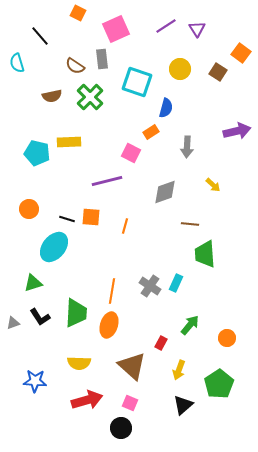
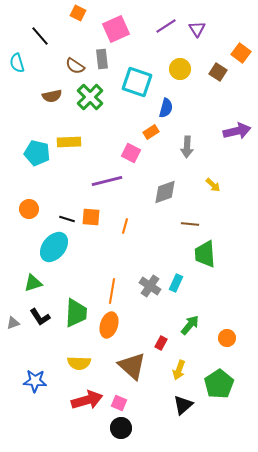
pink square at (130, 403): moved 11 px left
